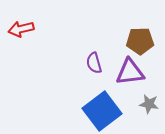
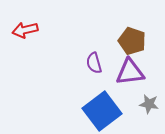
red arrow: moved 4 px right, 1 px down
brown pentagon: moved 8 px left; rotated 20 degrees clockwise
